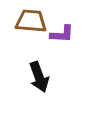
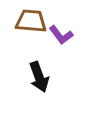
purple L-shape: moved 1 px left, 1 px down; rotated 50 degrees clockwise
